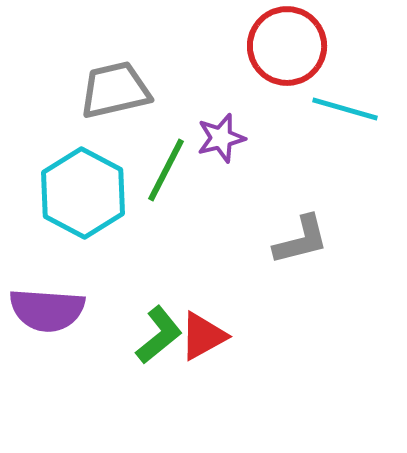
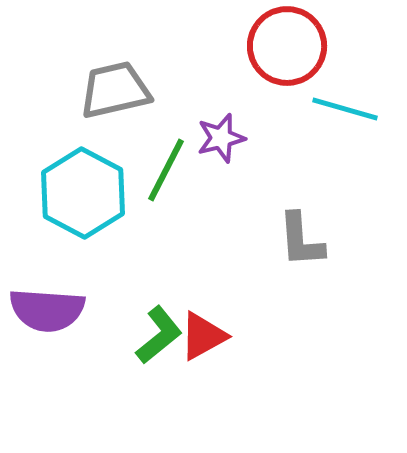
gray L-shape: rotated 100 degrees clockwise
